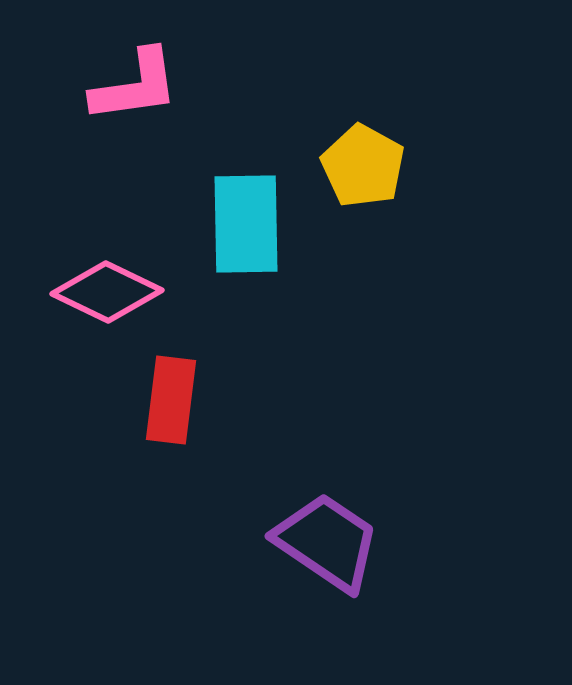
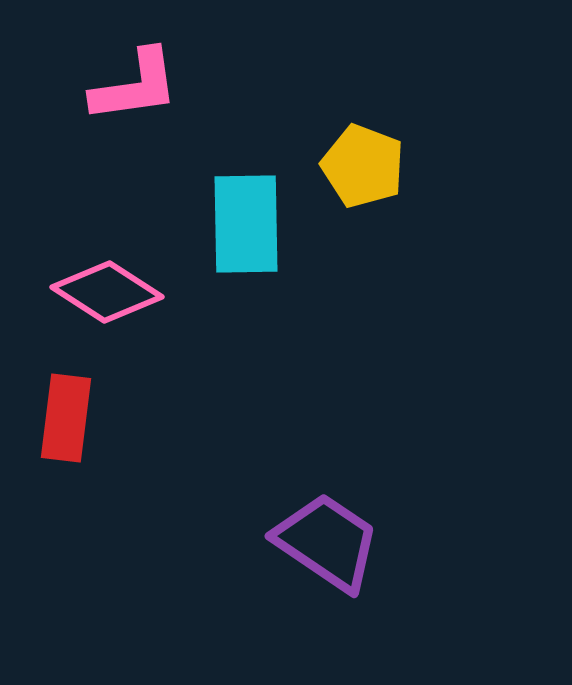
yellow pentagon: rotated 8 degrees counterclockwise
pink diamond: rotated 7 degrees clockwise
red rectangle: moved 105 px left, 18 px down
